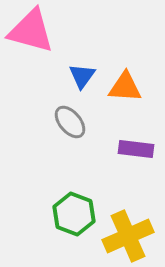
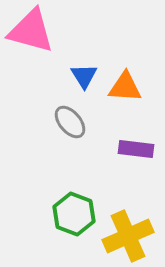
blue triangle: moved 2 px right; rotated 8 degrees counterclockwise
